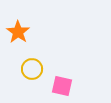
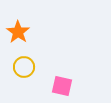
yellow circle: moved 8 px left, 2 px up
